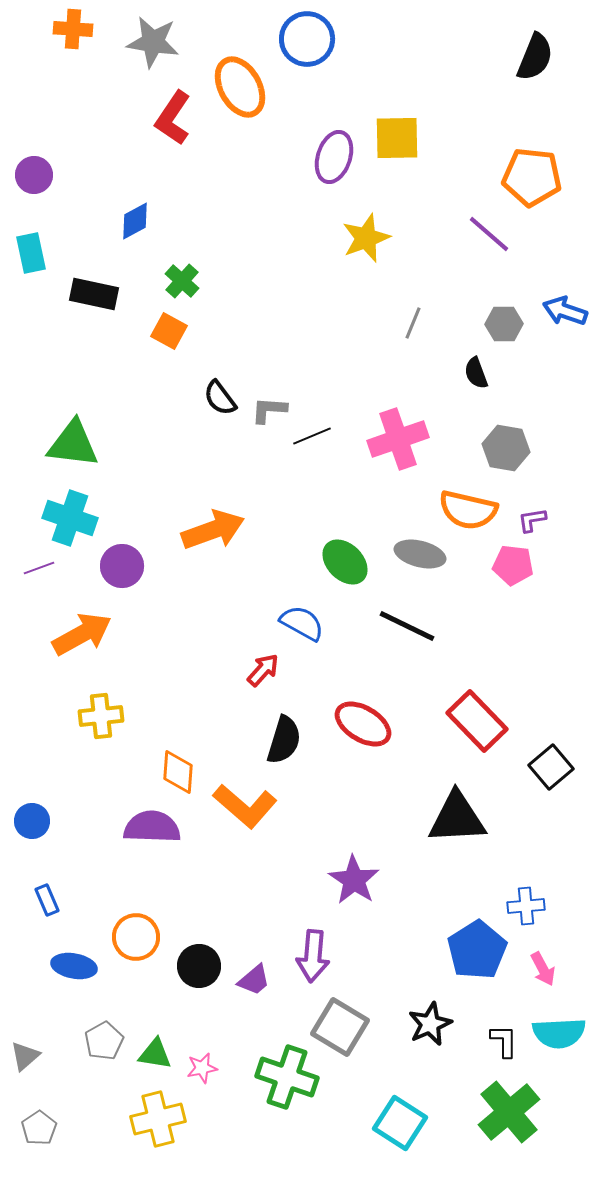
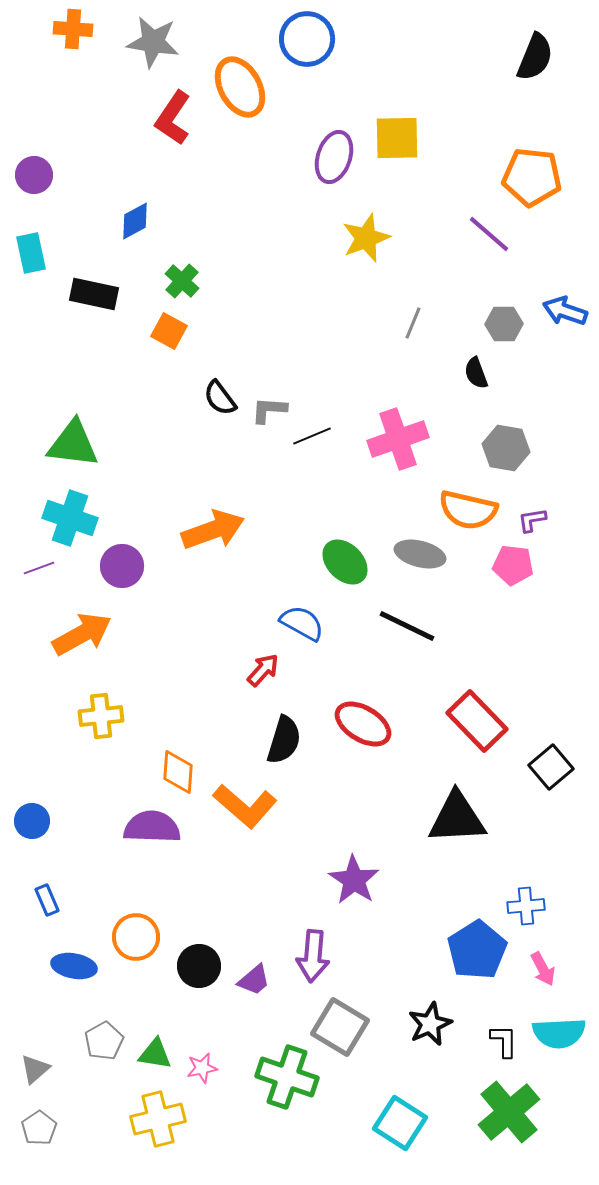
gray triangle at (25, 1056): moved 10 px right, 13 px down
